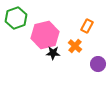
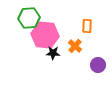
green hexagon: moved 13 px right; rotated 15 degrees clockwise
orange rectangle: rotated 24 degrees counterclockwise
pink hexagon: rotated 20 degrees clockwise
purple circle: moved 1 px down
